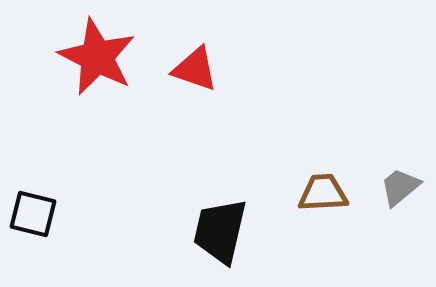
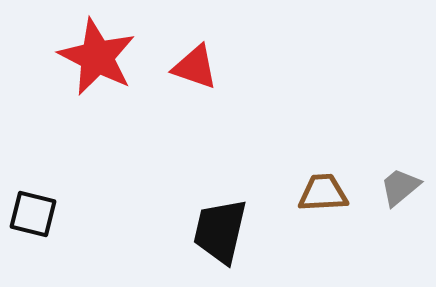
red triangle: moved 2 px up
